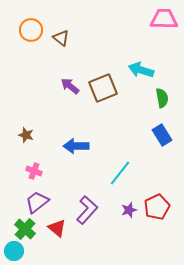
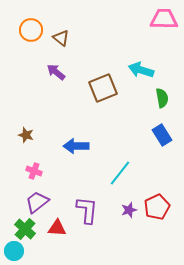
purple arrow: moved 14 px left, 14 px up
purple L-shape: rotated 36 degrees counterclockwise
red triangle: rotated 36 degrees counterclockwise
